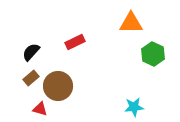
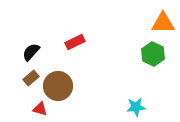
orange triangle: moved 32 px right
cyan star: moved 2 px right
